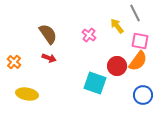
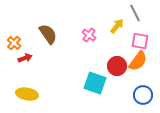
yellow arrow: rotated 77 degrees clockwise
red arrow: moved 24 px left; rotated 40 degrees counterclockwise
orange cross: moved 19 px up
